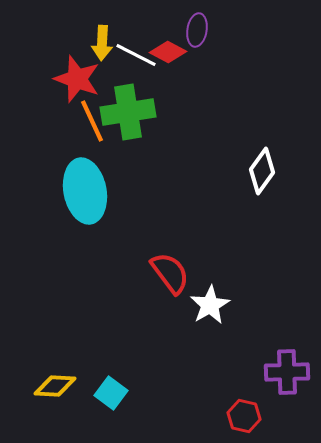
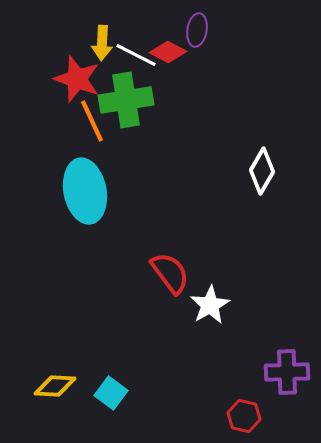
green cross: moved 2 px left, 12 px up
white diamond: rotated 6 degrees counterclockwise
